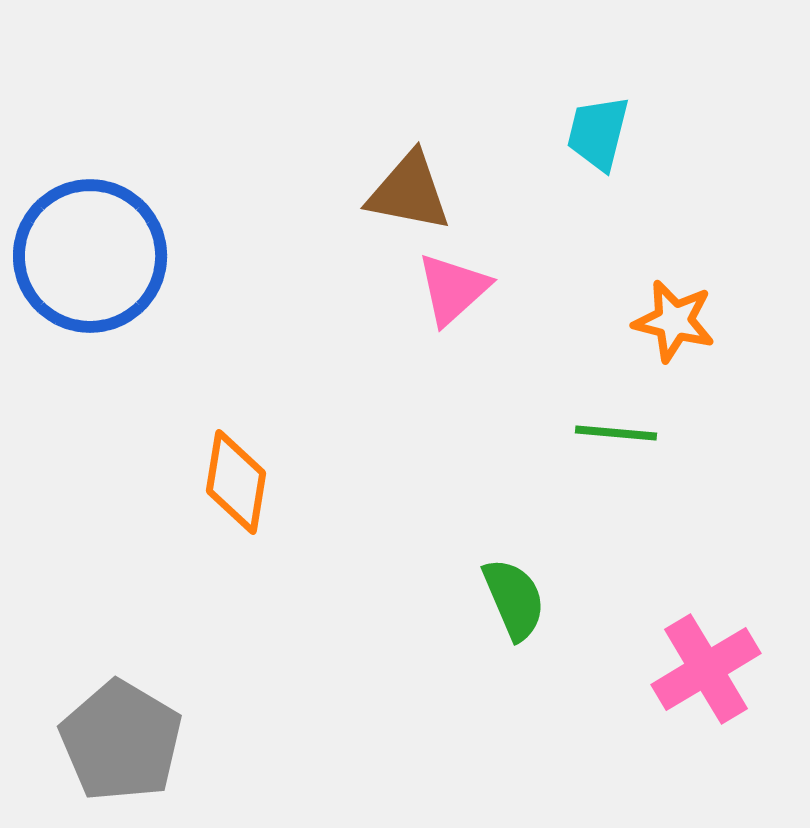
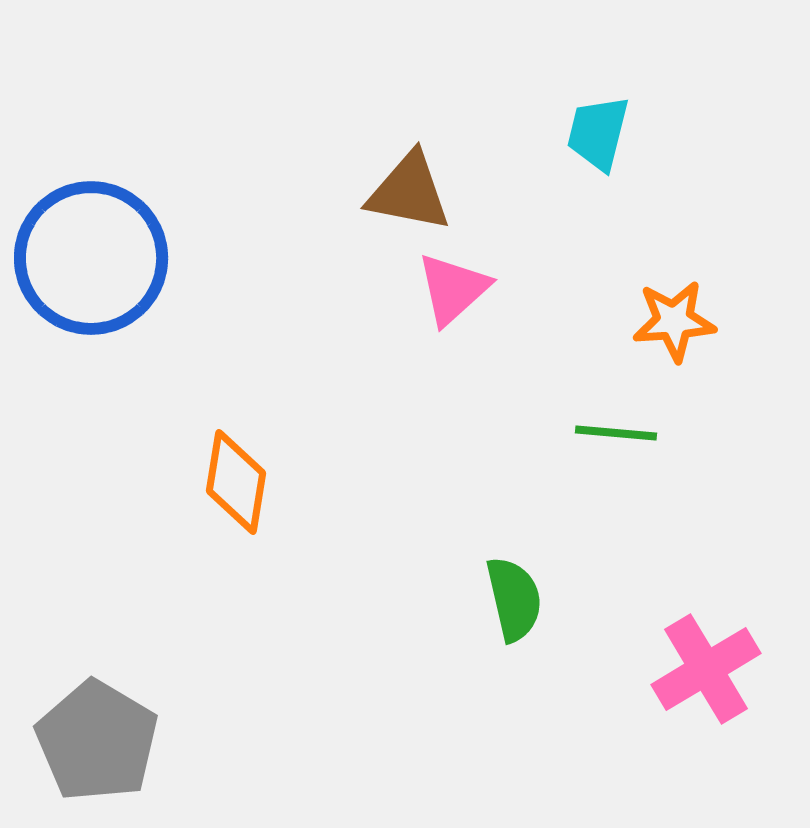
blue circle: moved 1 px right, 2 px down
orange star: rotated 18 degrees counterclockwise
green semicircle: rotated 10 degrees clockwise
gray pentagon: moved 24 px left
